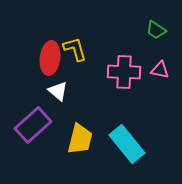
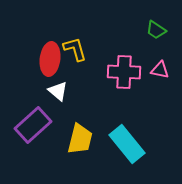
red ellipse: moved 1 px down
